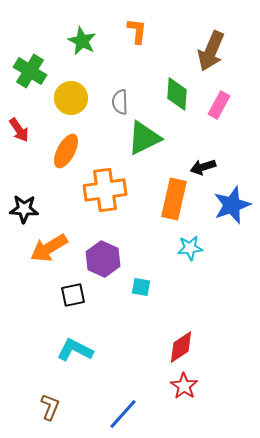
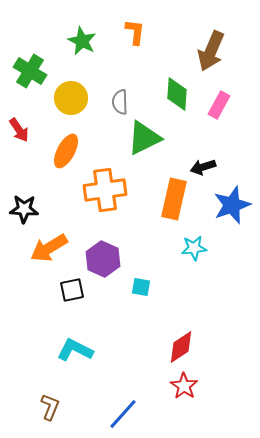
orange L-shape: moved 2 px left, 1 px down
cyan star: moved 4 px right
black square: moved 1 px left, 5 px up
